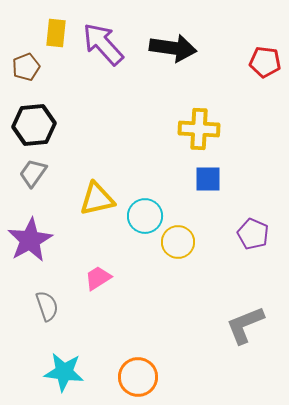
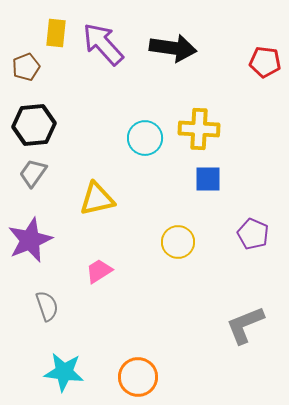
cyan circle: moved 78 px up
purple star: rotated 6 degrees clockwise
pink trapezoid: moved 1 px right, 7 px up
